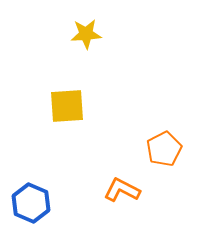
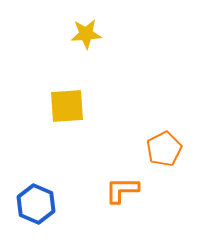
orange L-shape: rotated 27 degrees counterclockwise
blue hexagon: moved 5 px right, 1 px down
